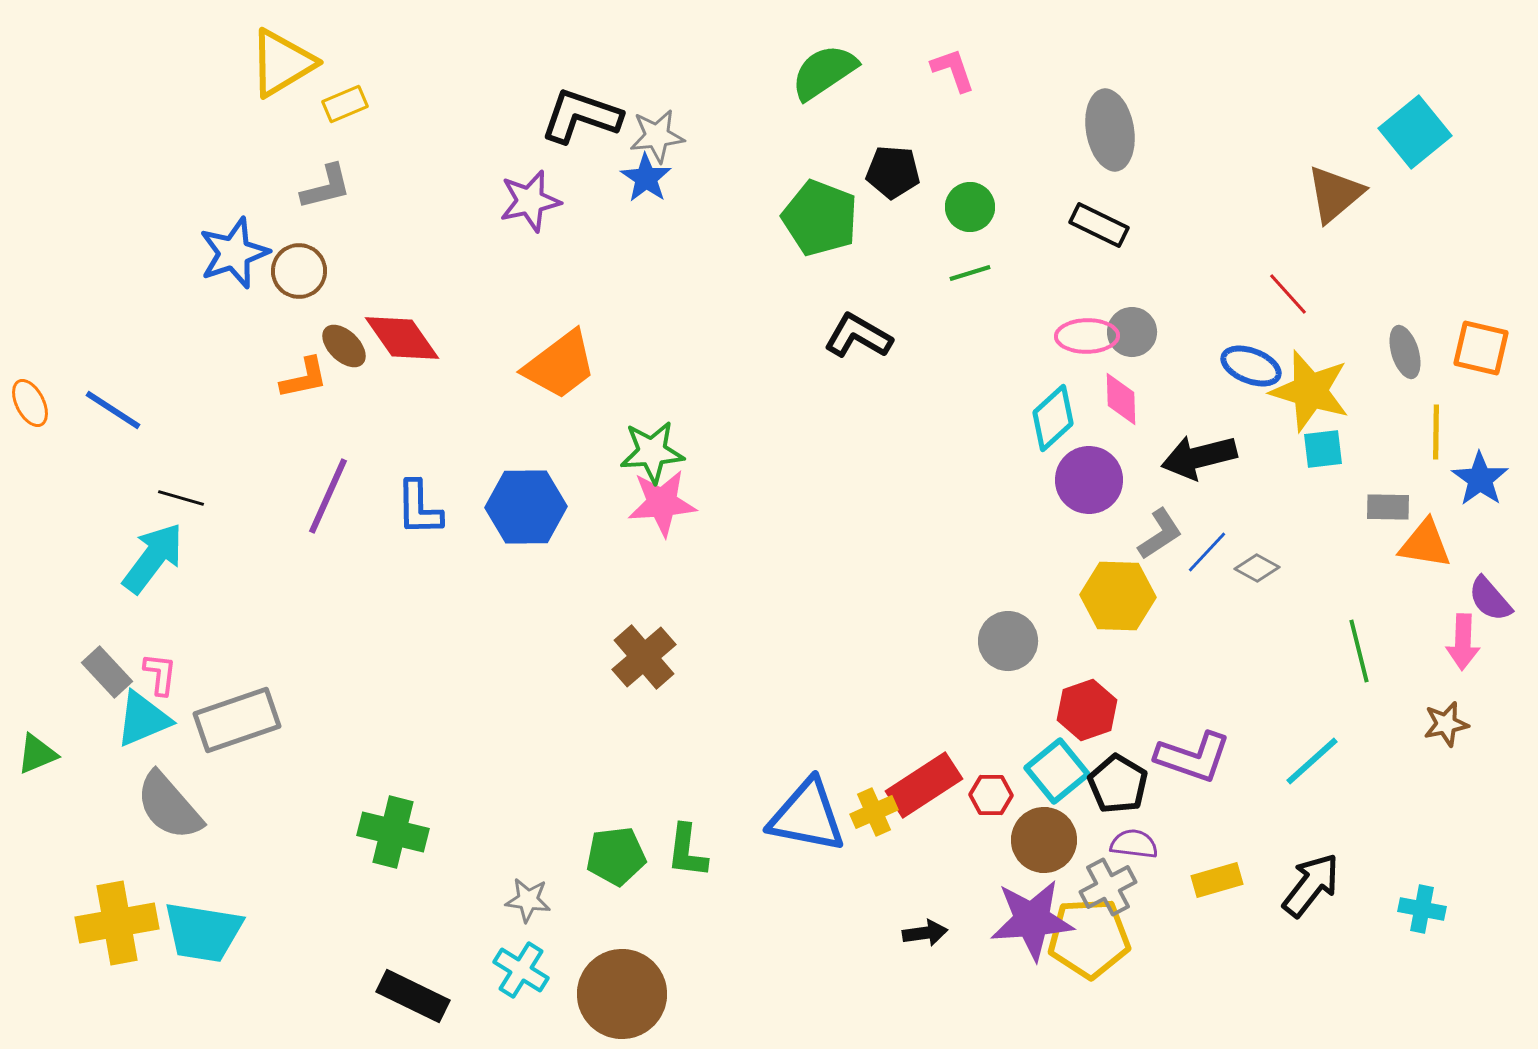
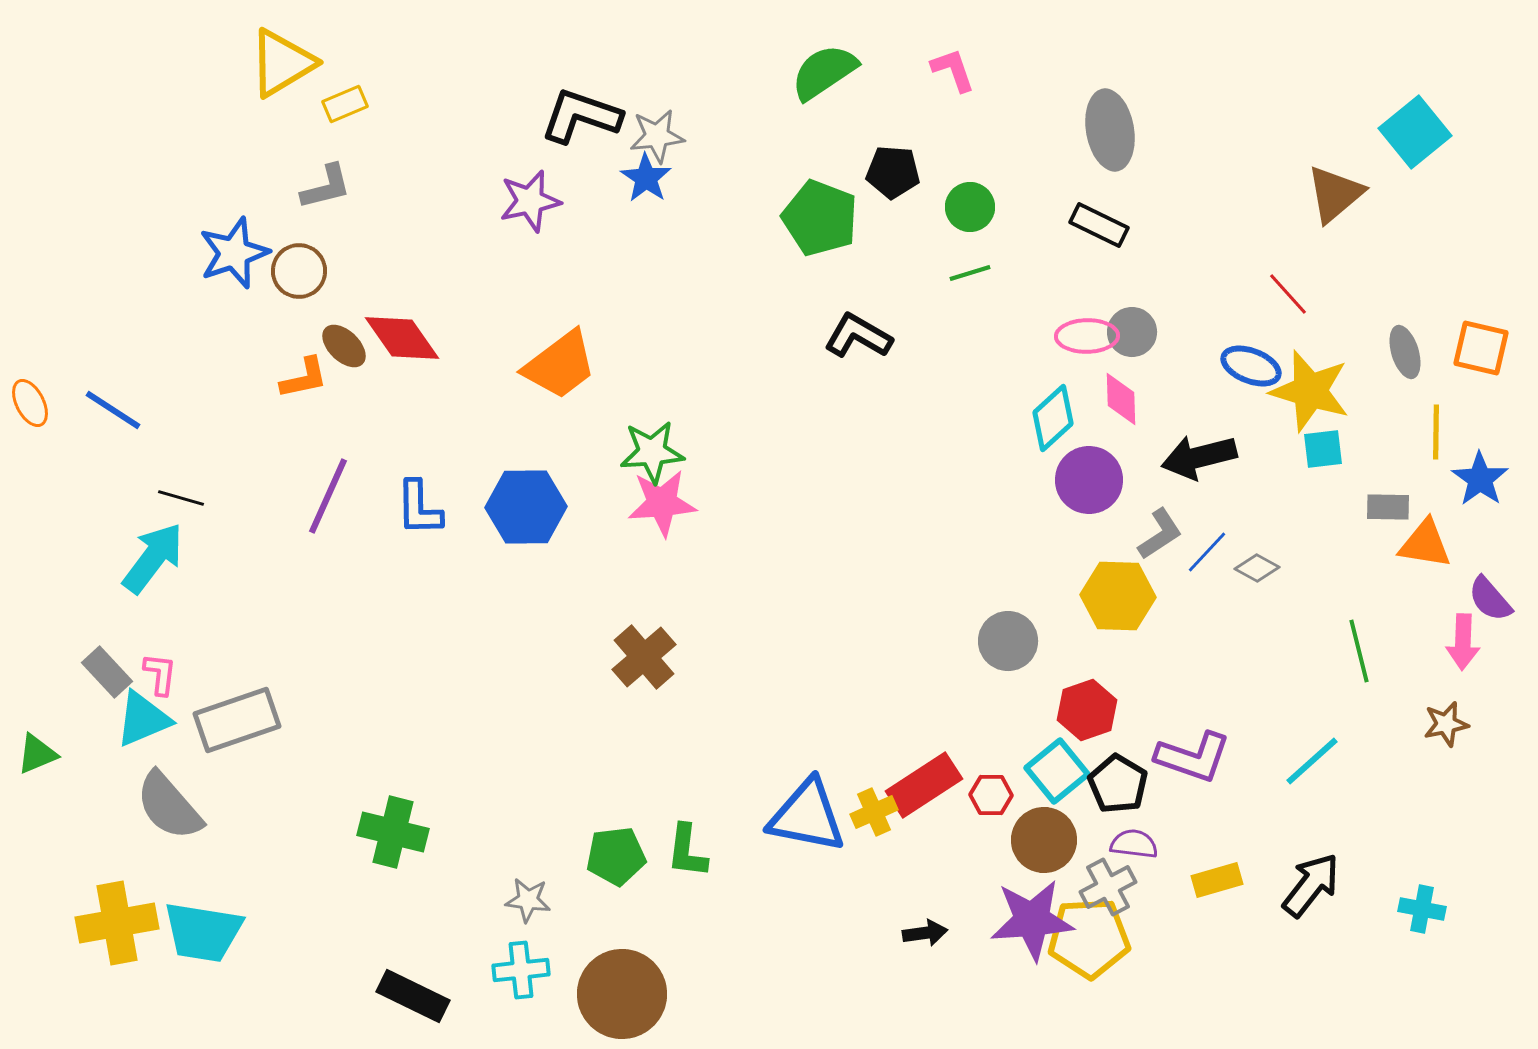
cyan cross at (521, 970): rotated 38 degrees counterclockwise
